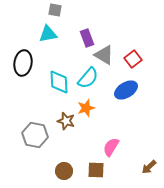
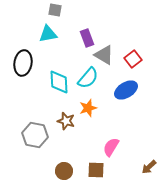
orange star: moved 2 px right
